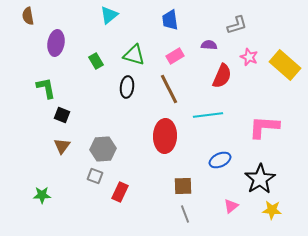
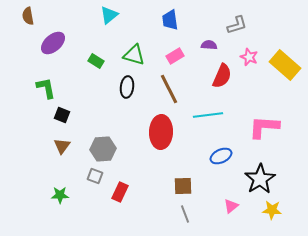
purple ellipse: moved 3 px left; rotated 40 degrees clockwise
green rectangle: rotated 28 degrees counterclockwise
red ellipse: moved 4 px left, 4 px up
blue ellipse: moved 1 px right, 4 px up
green star: moved 18 px right
